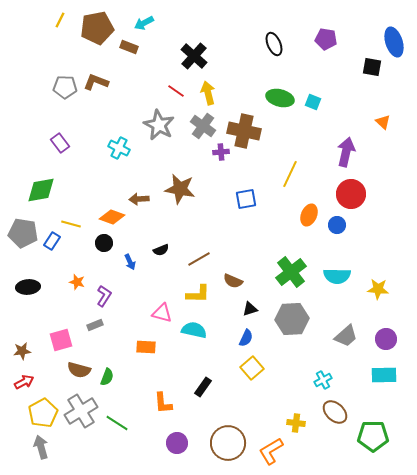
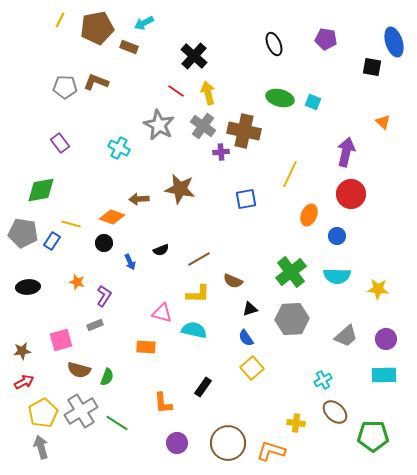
blue circle at (337, 225): moved 11 px down
blue semicircle at (246, 338): rotated 120 degrees clockwise
orange L-shape at (271, 451): rotated 48 degrees clockwise
